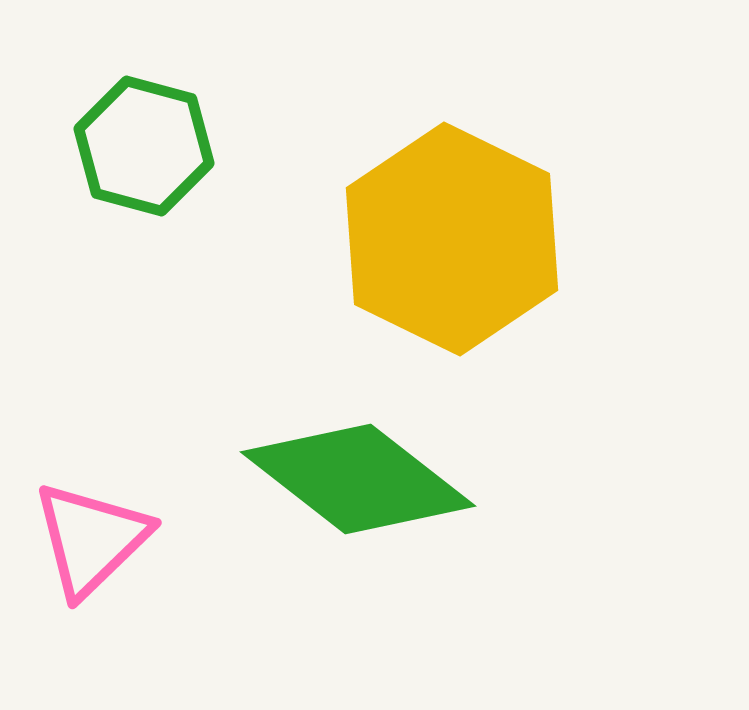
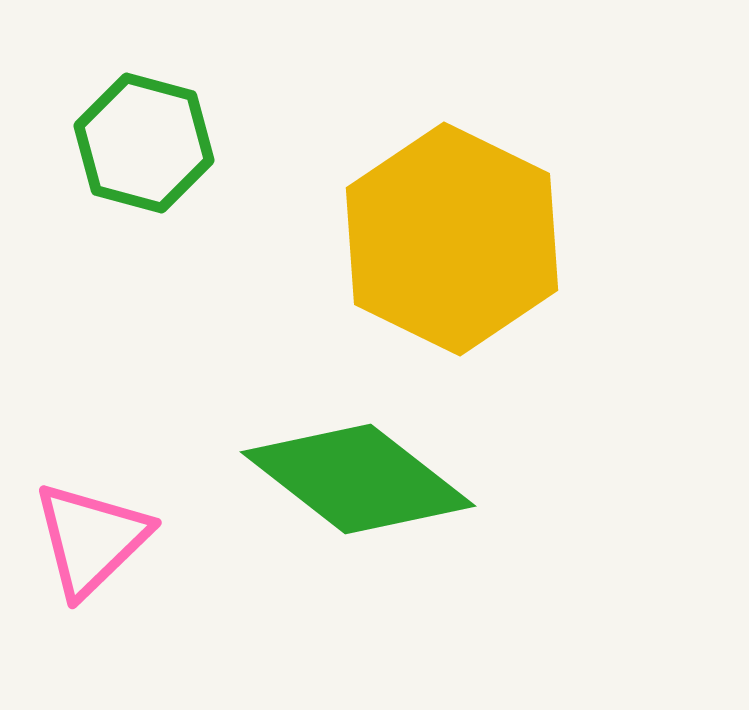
green hexagon: moved 3 px up
